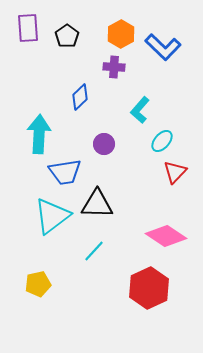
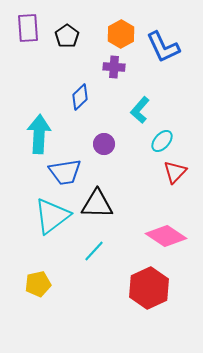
blue L-shape: rotated 21 degrees clockwise
